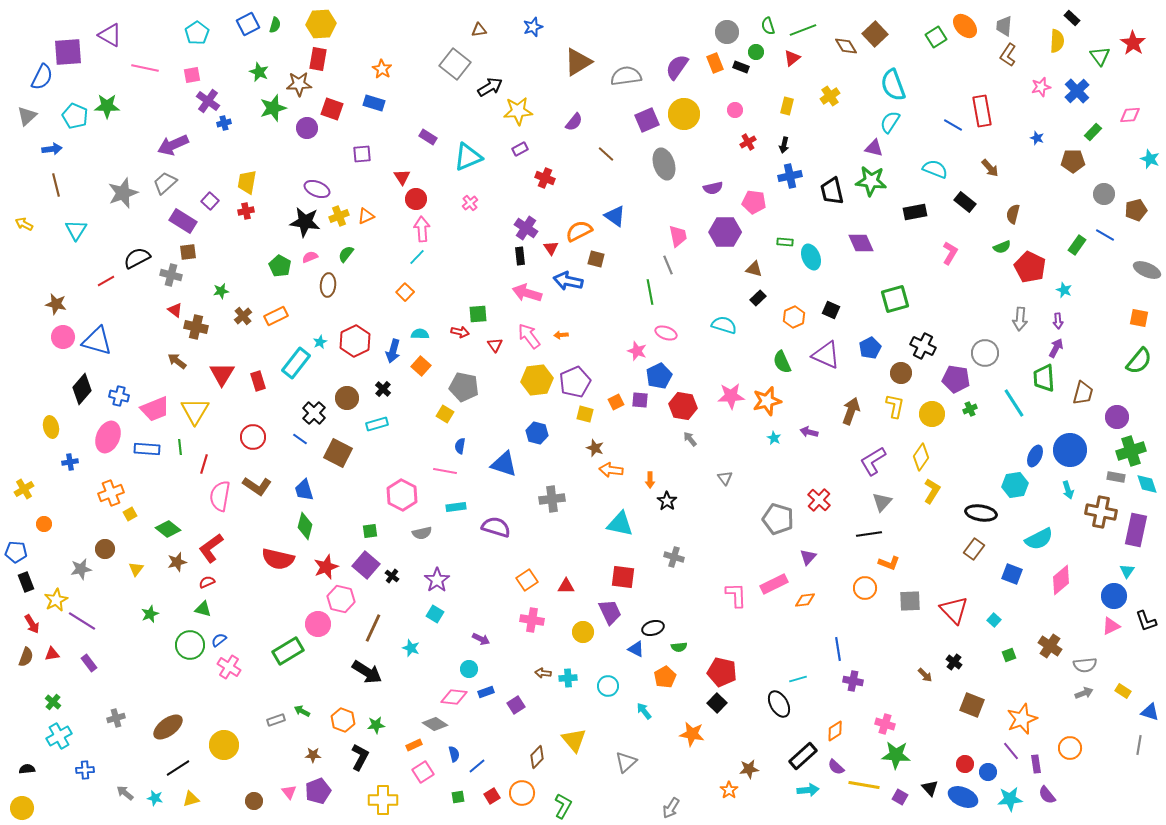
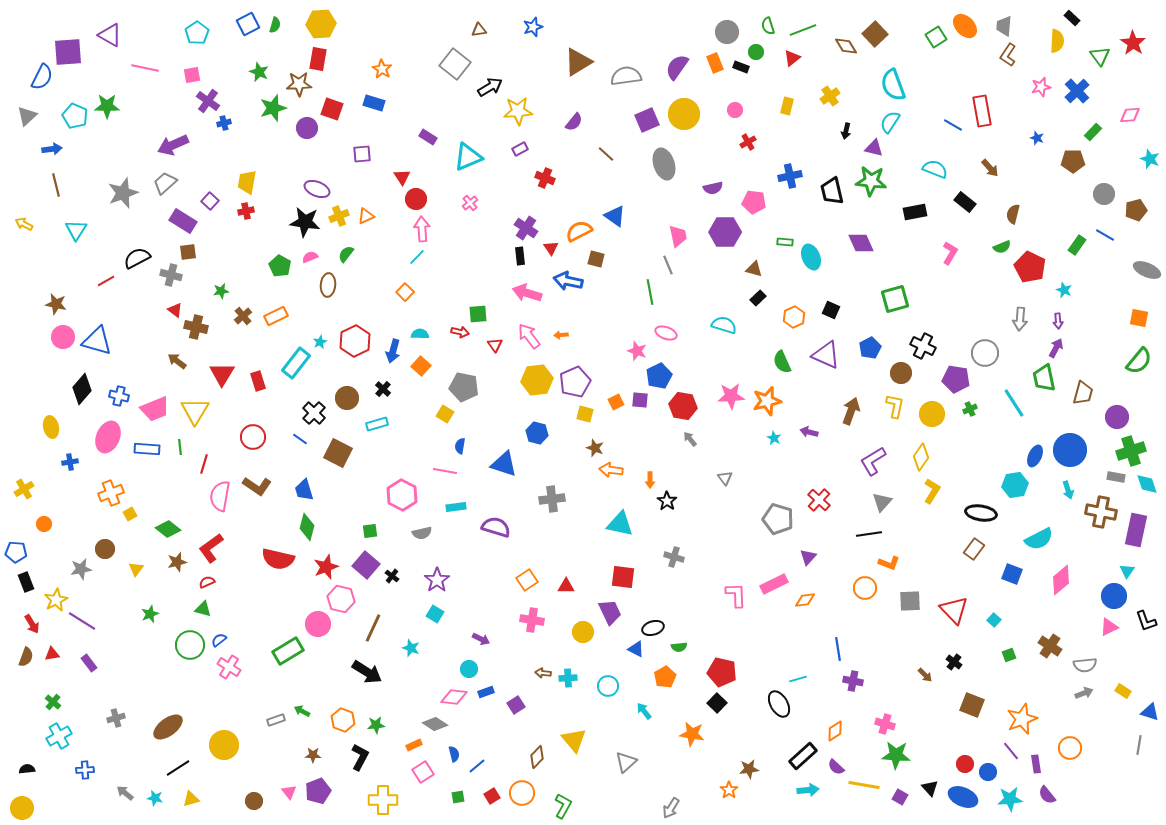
black arrow at (784, 145): moved 62 px right, 14 px up
green trapezoid at (1044, 378): rotated 8 degrees counterclockwise
green diamond at (305, 526): moved 2 px right, 1 px down
pink triangle at (1111, 626): moved 2 px left, 1 px down
